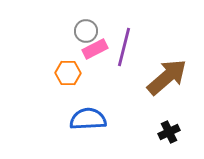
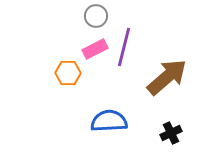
gray circle: moved 10 px right, 15 px up
blue semicircle: moved 21 px right, 2 px down
black cross: moved 2 px right, 1 px down
